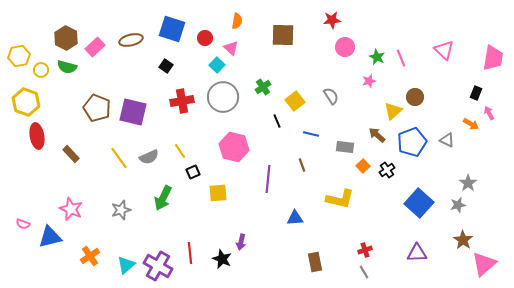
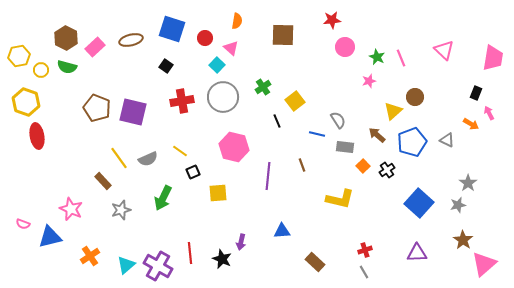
gray semicircle at (331, 96): moved 7 px right, 24 px down
blue line at (311, 134): moved 6 px right
yellow line at (180, 151): rotated 21 degrees counterclockwise
brown rectangle at (71, 154): moved 32 px right, 27 px down
gray semicircle at (149, 157): moved 1 px left, 2 px down
purple line at (268, 179): moved 3 px up
blue triangle at (295, 218): moved 13 px left, 13 px down
brown rectangle at (315, 262): rotated 36 degrees counterclockwise
